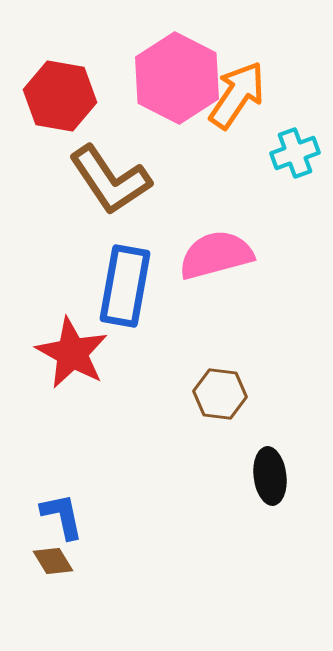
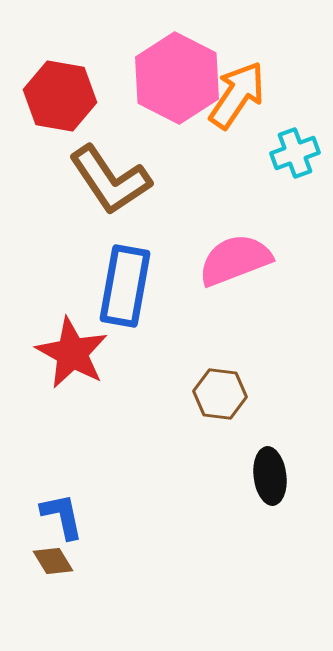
pink semicircle: moved 19 px right, 5 px down; rotated 6 degrees counterclockwise
